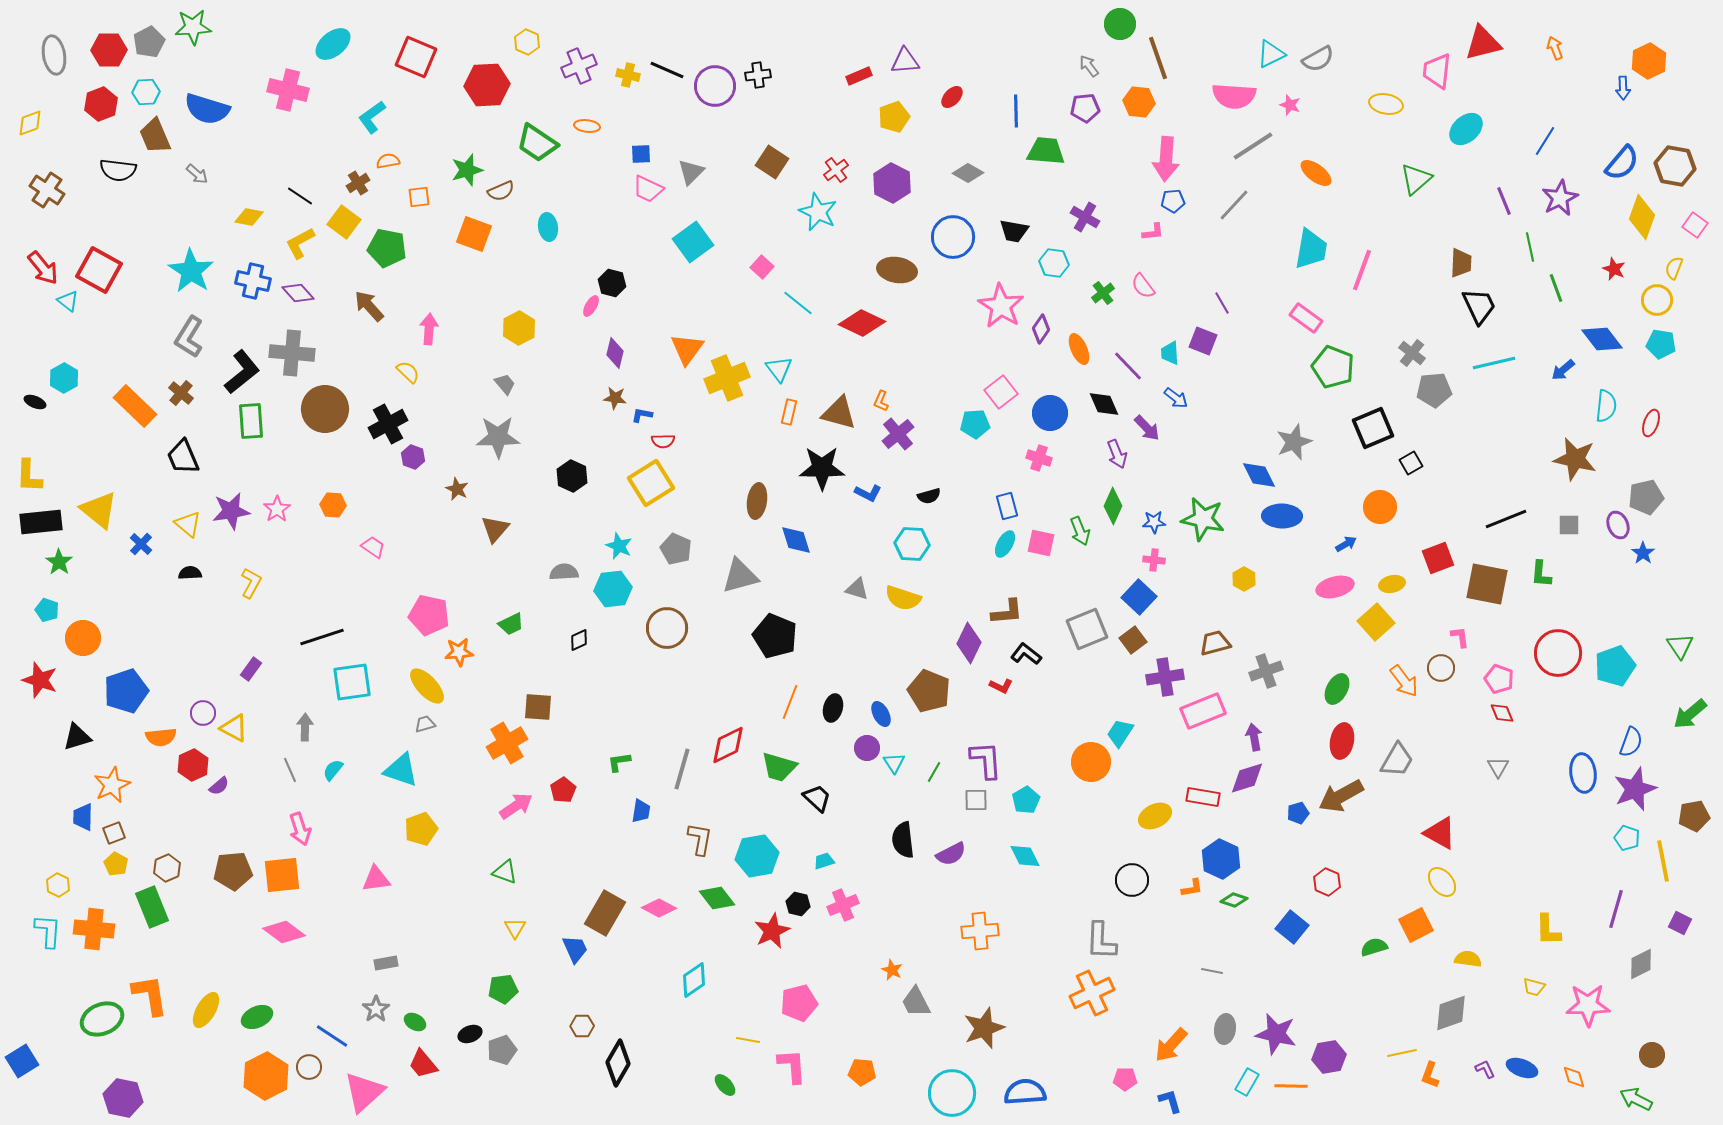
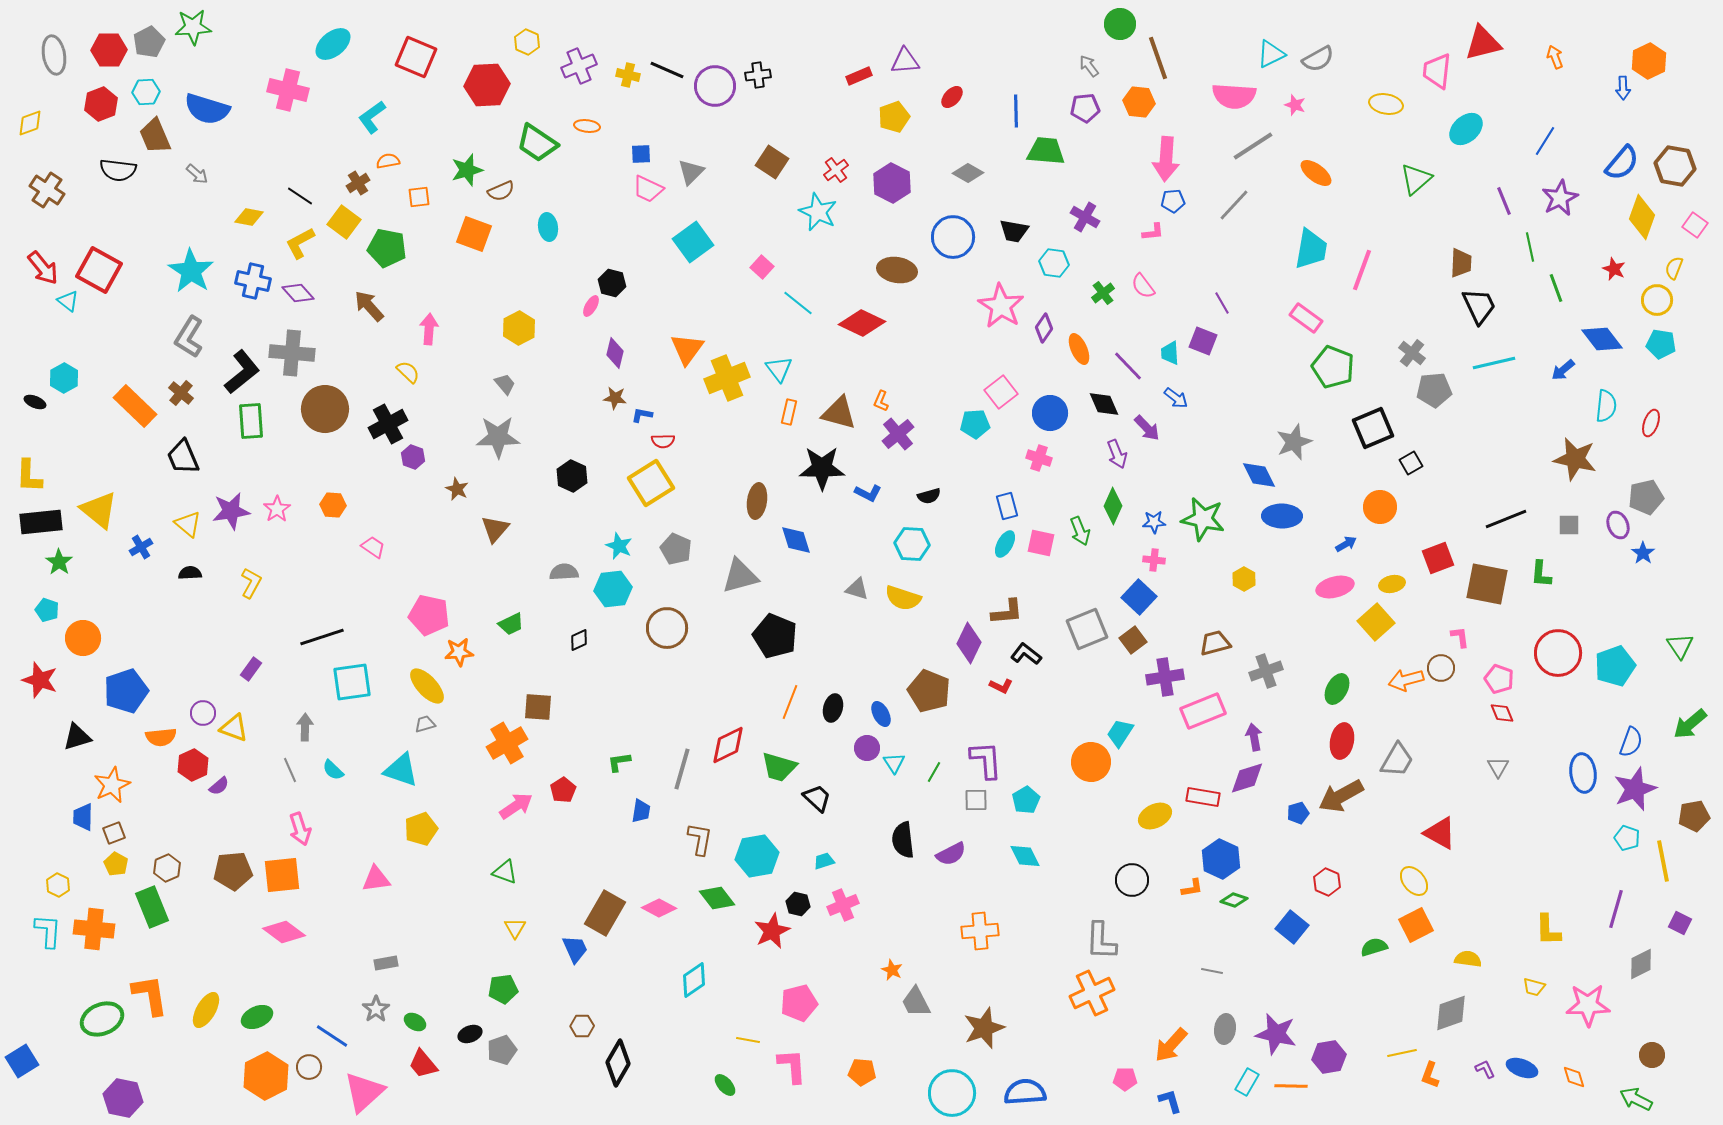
orange arrow at (1555, 48): moved 9 px down
pink star at (1290, 105): moved 5 px right
purple diamond at (1041, 329): moved 3 px right, 1 px up
blue cross at (141, 544): moved 3 px down; rotated 15 degrees clockwise
orange arrow at (1404, 681): moved 2 px right, 1 px up; rotated 112 degrees clockwise
green arrow at (1690, 714): moved 10 px down
yellow triangle at (234, 728): rotated 8 degrees counterclockwise
cyan semicircle at (333, 770): rotated 85 degrees counterclockwise
yellow ellipse at (1442, 882): moved 28 px left, 1 px up
